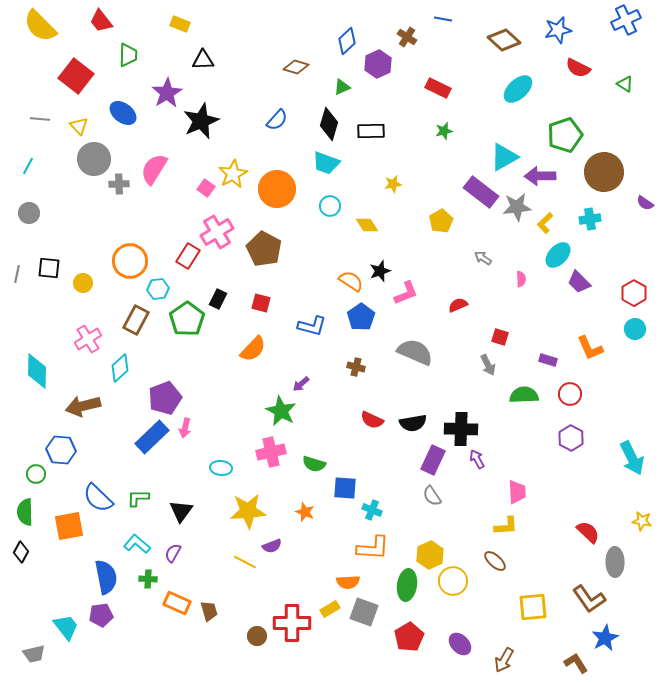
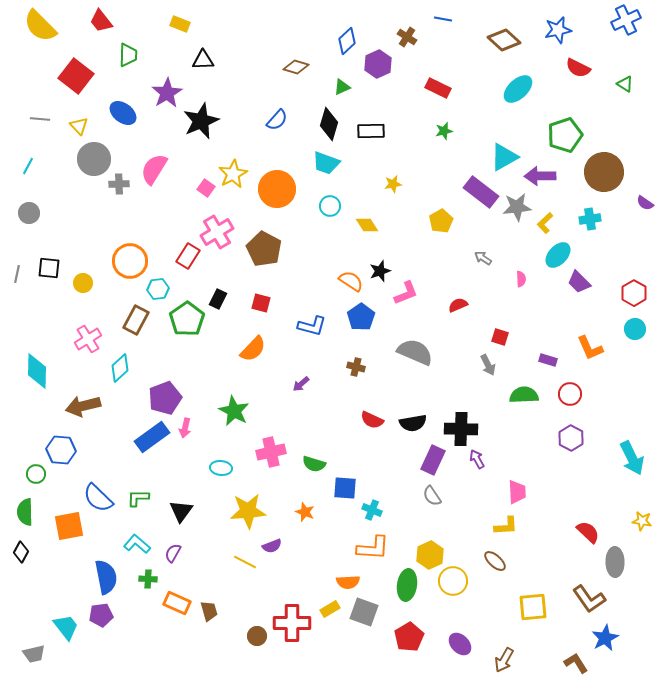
green star at (281, 411): moved 47 px left
blue rectangle at (152, 437): rotated 8 degrees clockwise
